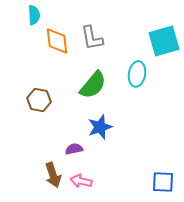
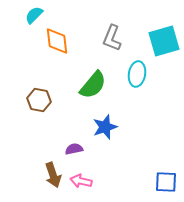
cyan semicircle: rotated 132 degrees counterclockwise
gray L-shape: moved 20 px right; rotated 32 degrees clockwise
blue star: moved 5 px right
blue square: moved 3 px right
